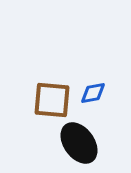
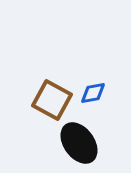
brown square: rotated 24 degrees clockwise
